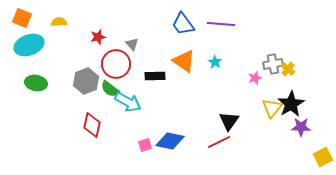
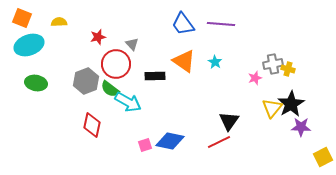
yellow cross: rotated 24 degrees counterclockwise
